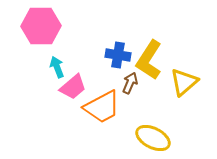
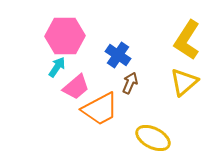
pink hexagon: moved 24 px right, 10 px down
blue cross: rotated 25 degrees clockwise
yellow L-shape: moved 38 px right, 20 px up
cyan arrow: rotated 55 degrees clockwise
pink trapezoid: moved 3 px right
orange trapezoid: moved 2 px left, 2 px down
